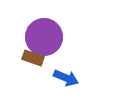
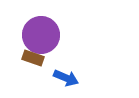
purple circle: moved 3 px left, 2 px up
